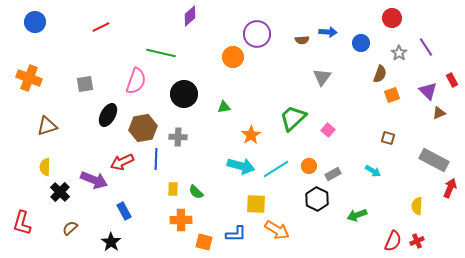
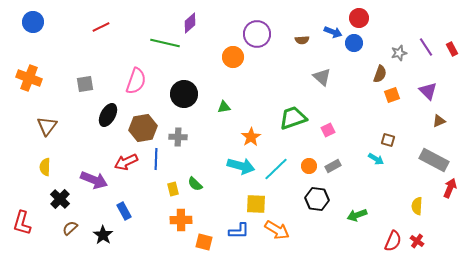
purple diamond at (190, 16): moved 7 px down
red circle at (392, 18): moved 33 px left
blue circle at (35, 22): moved 2 px left
blue arrow at (328, 32): moved 5 px right; rotated 18 degrees clockwise
blue circle at (361, 43): moved 7 px left
green line at (161, 53): moved 4 px right, 10 px up
gray star at (399, 53): rotated 21 degrees clockwise
gray triangle at (322, 77): rotated 24 degrees counterclockwise
red rectangle at (452, 80): moved 31 px up
brown triangle at (439, 113): moved 8 px down
green trapezoid at (293, 118): rotated 24 degrees clockwise
brown triangle at (47, 126): rotated 35 degrees counterclockwise
pink square at (328, 130): rotated 24 degrees clockwise
orange star at (251, 135): moved 2 px down
brown square at (388, 138): moved 2 px down
red arrow at (122, 162): moved 4 px right
cyan line at (276, 169): rotated 12 degrees counterclockwise
cyan arrow at (373, 171): moved 3 px right, 12 px up
gray rectangle at (333, 174): moved 8 px up
yellow rectangle at (173, 189): rotated 16 degrees counterclockwise
black cross at (60, 192): moved 7 px down
green semicircle at (196, 192): moved 1 px left, 8 px up
black hexagon at (317, 199): rotated 20 degrees counterclockwise
blue L-shape at (236, 234): moved 3 px right, 3 px up
red cross at (417, 241): rotated 32 degrees counterclockwise
black star at (111, 242): moved 8 px left, 7 px up
